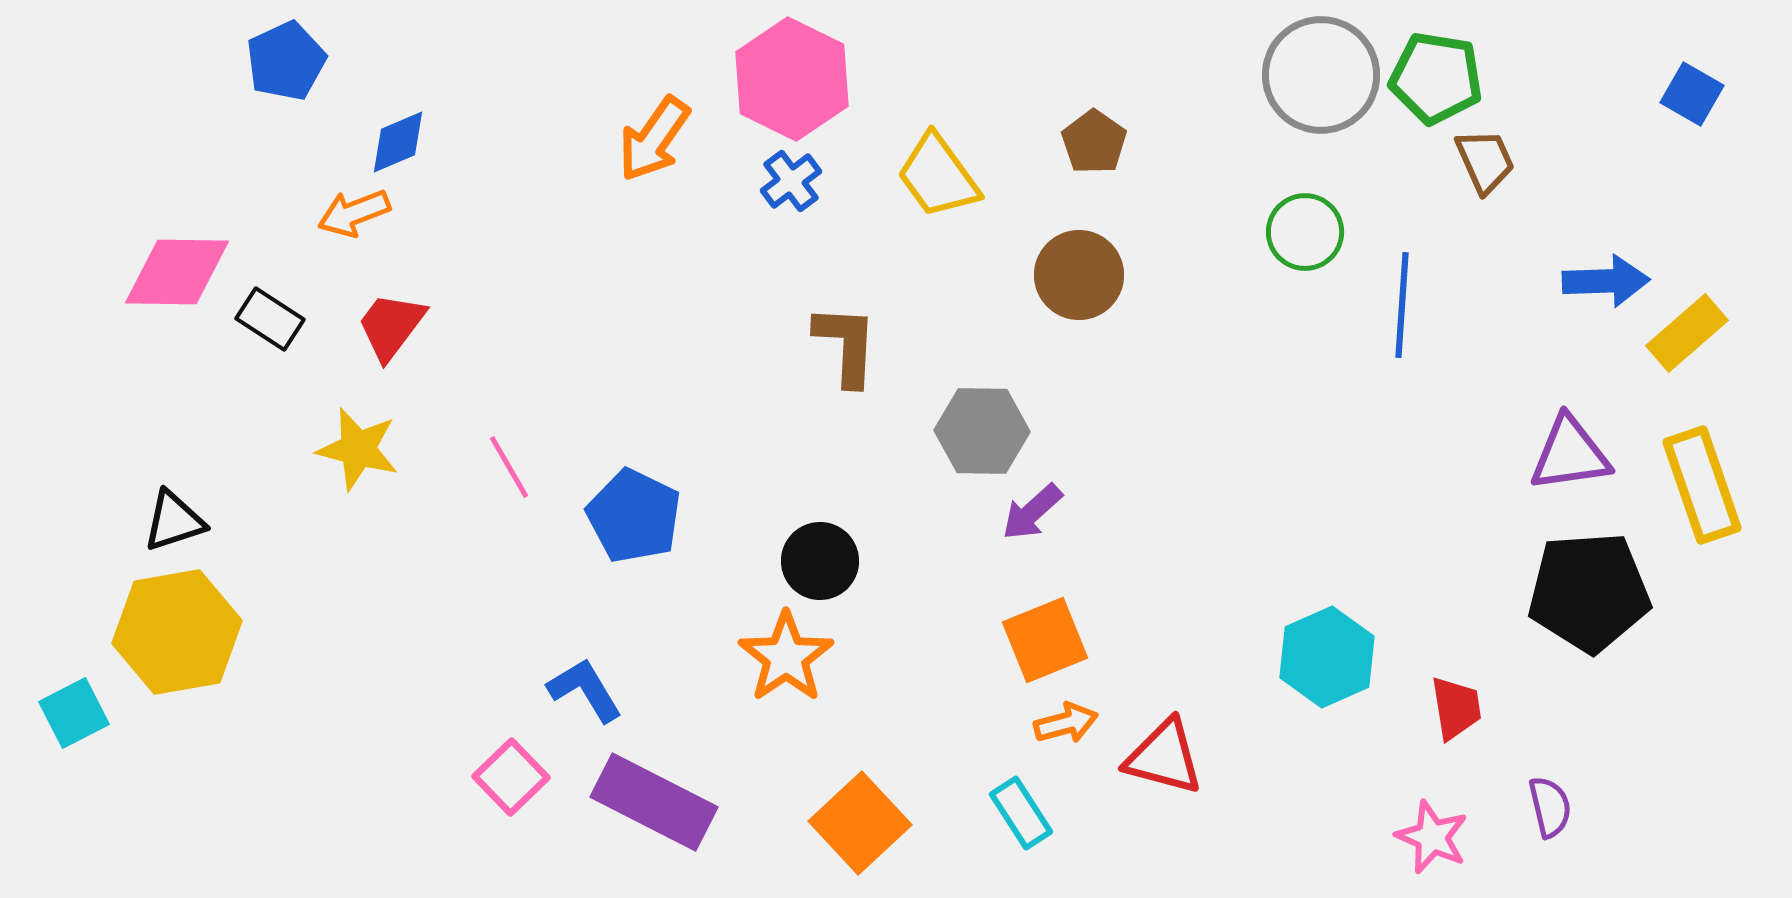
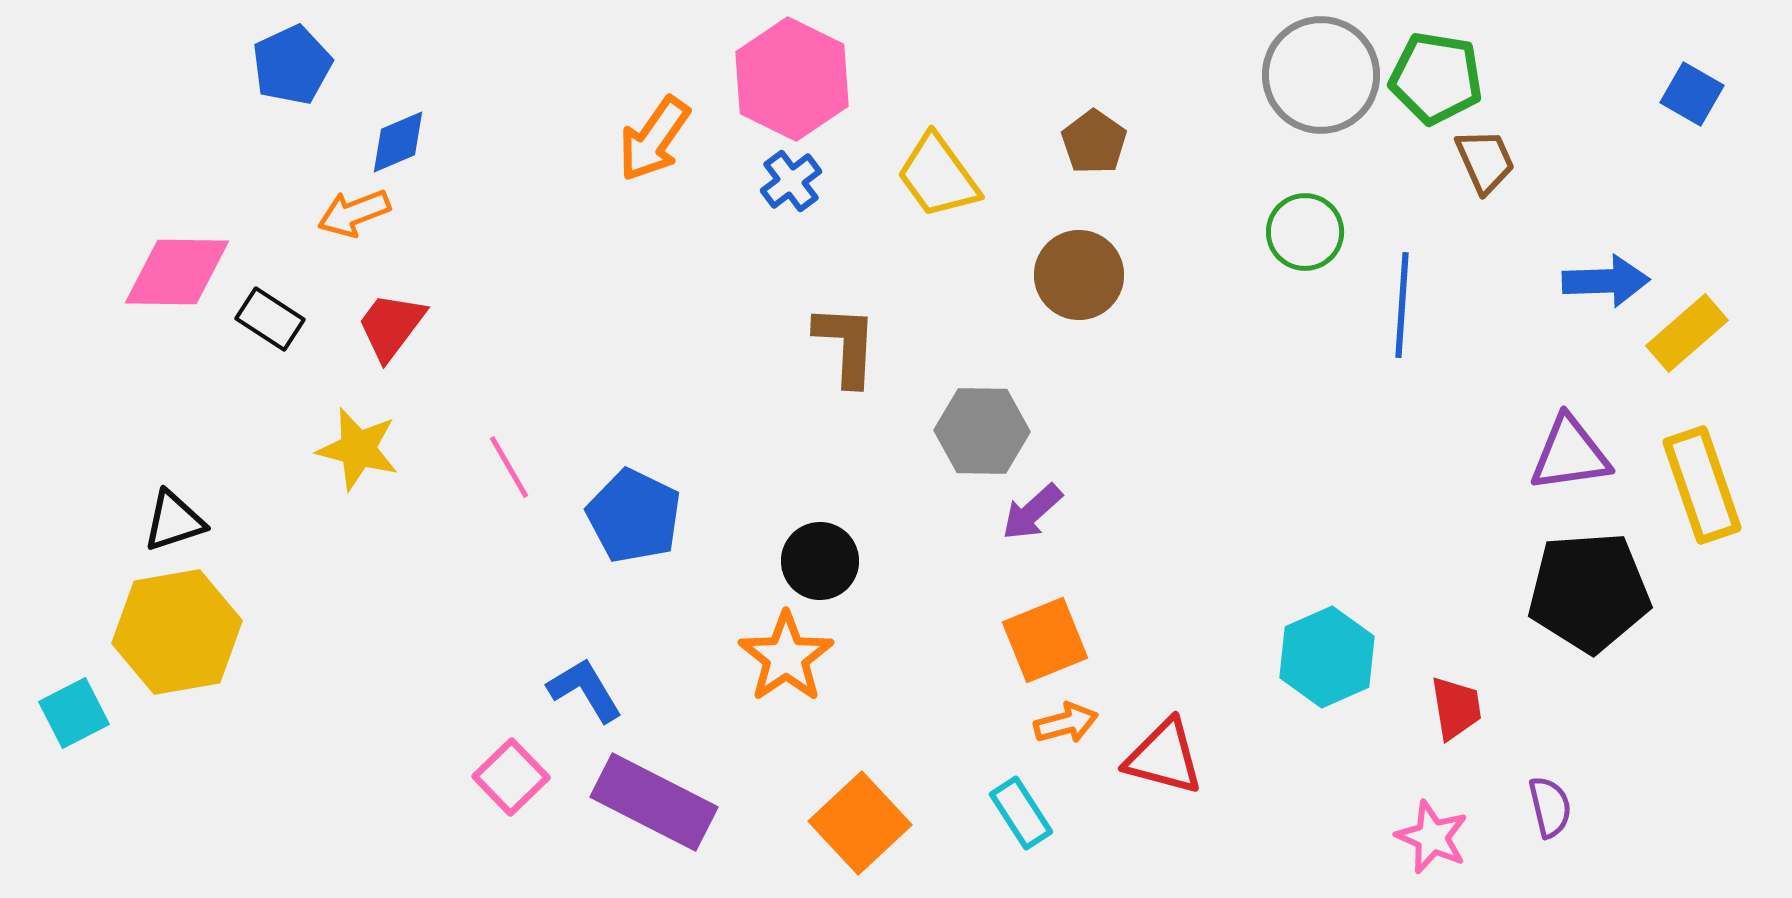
blue pentagon at (286, 61): moved 6 px right, 4 px down
